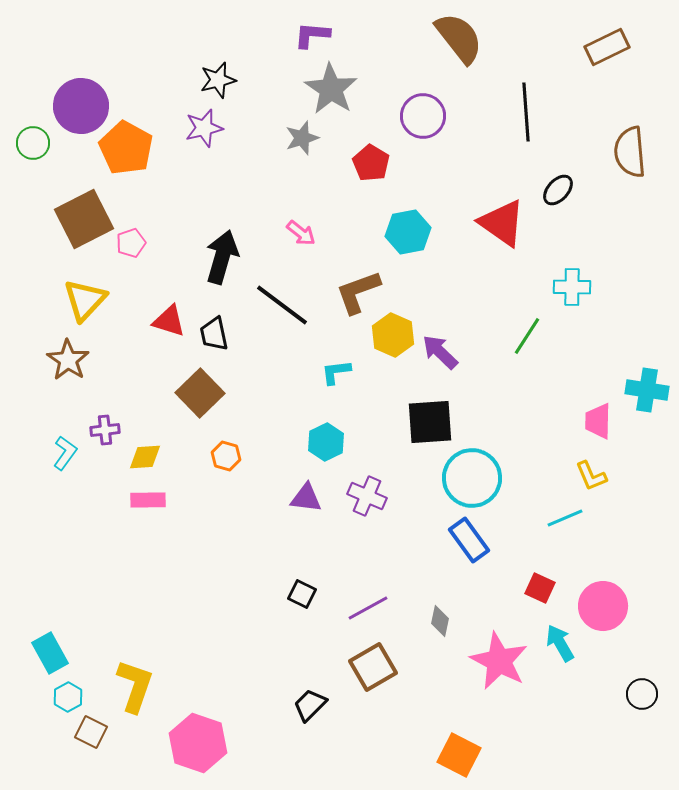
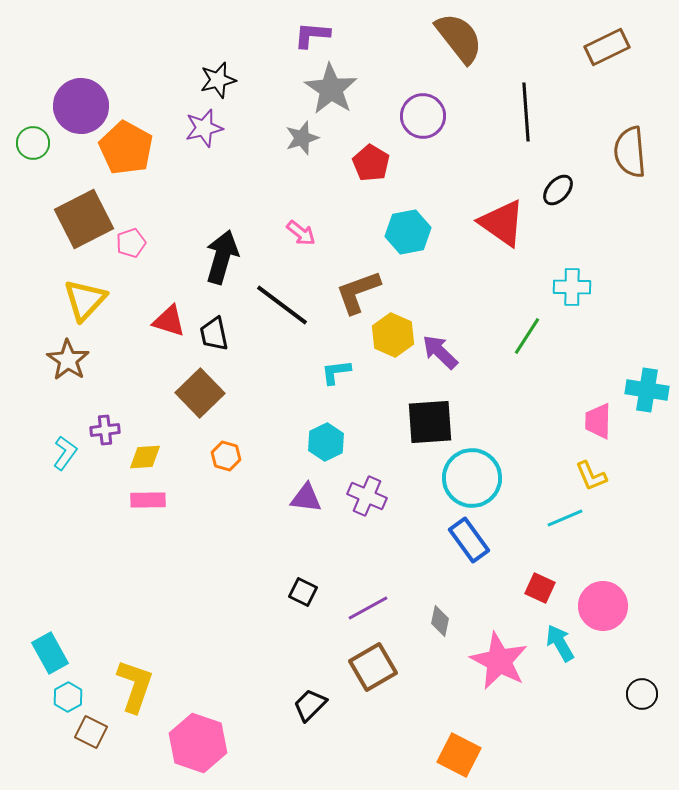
black square at (302, 594): moved 1 px right, 2 px up
